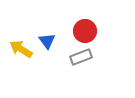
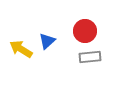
blue triangle: rotated 24 degrees clockwise
gray rectangle: moved 9 px right; rotated 15 degrees clockwise
